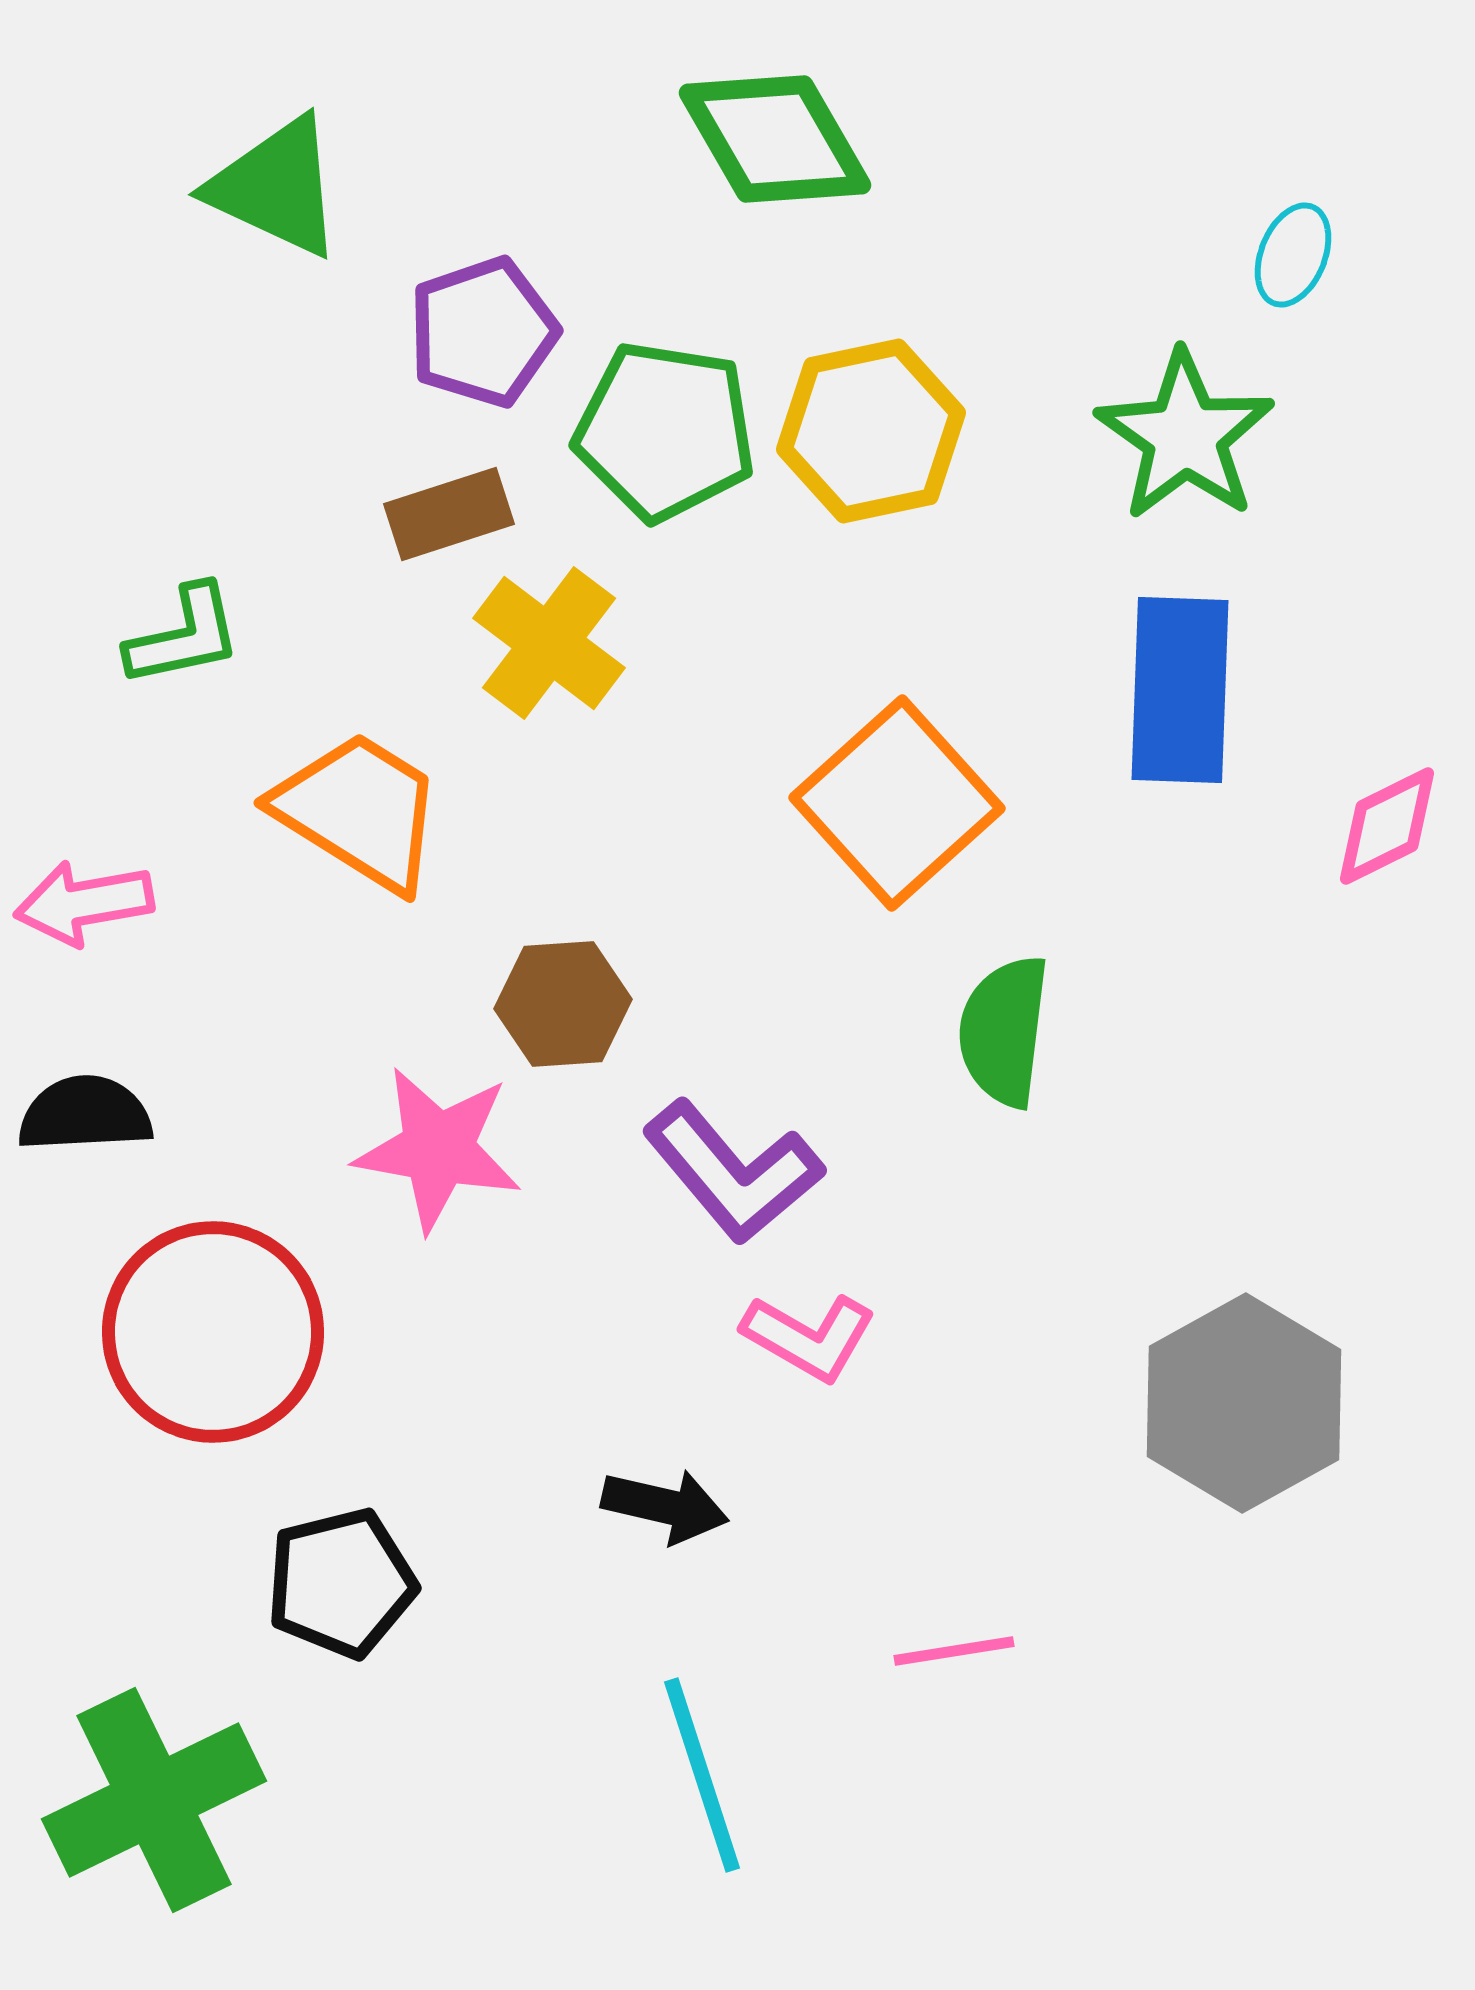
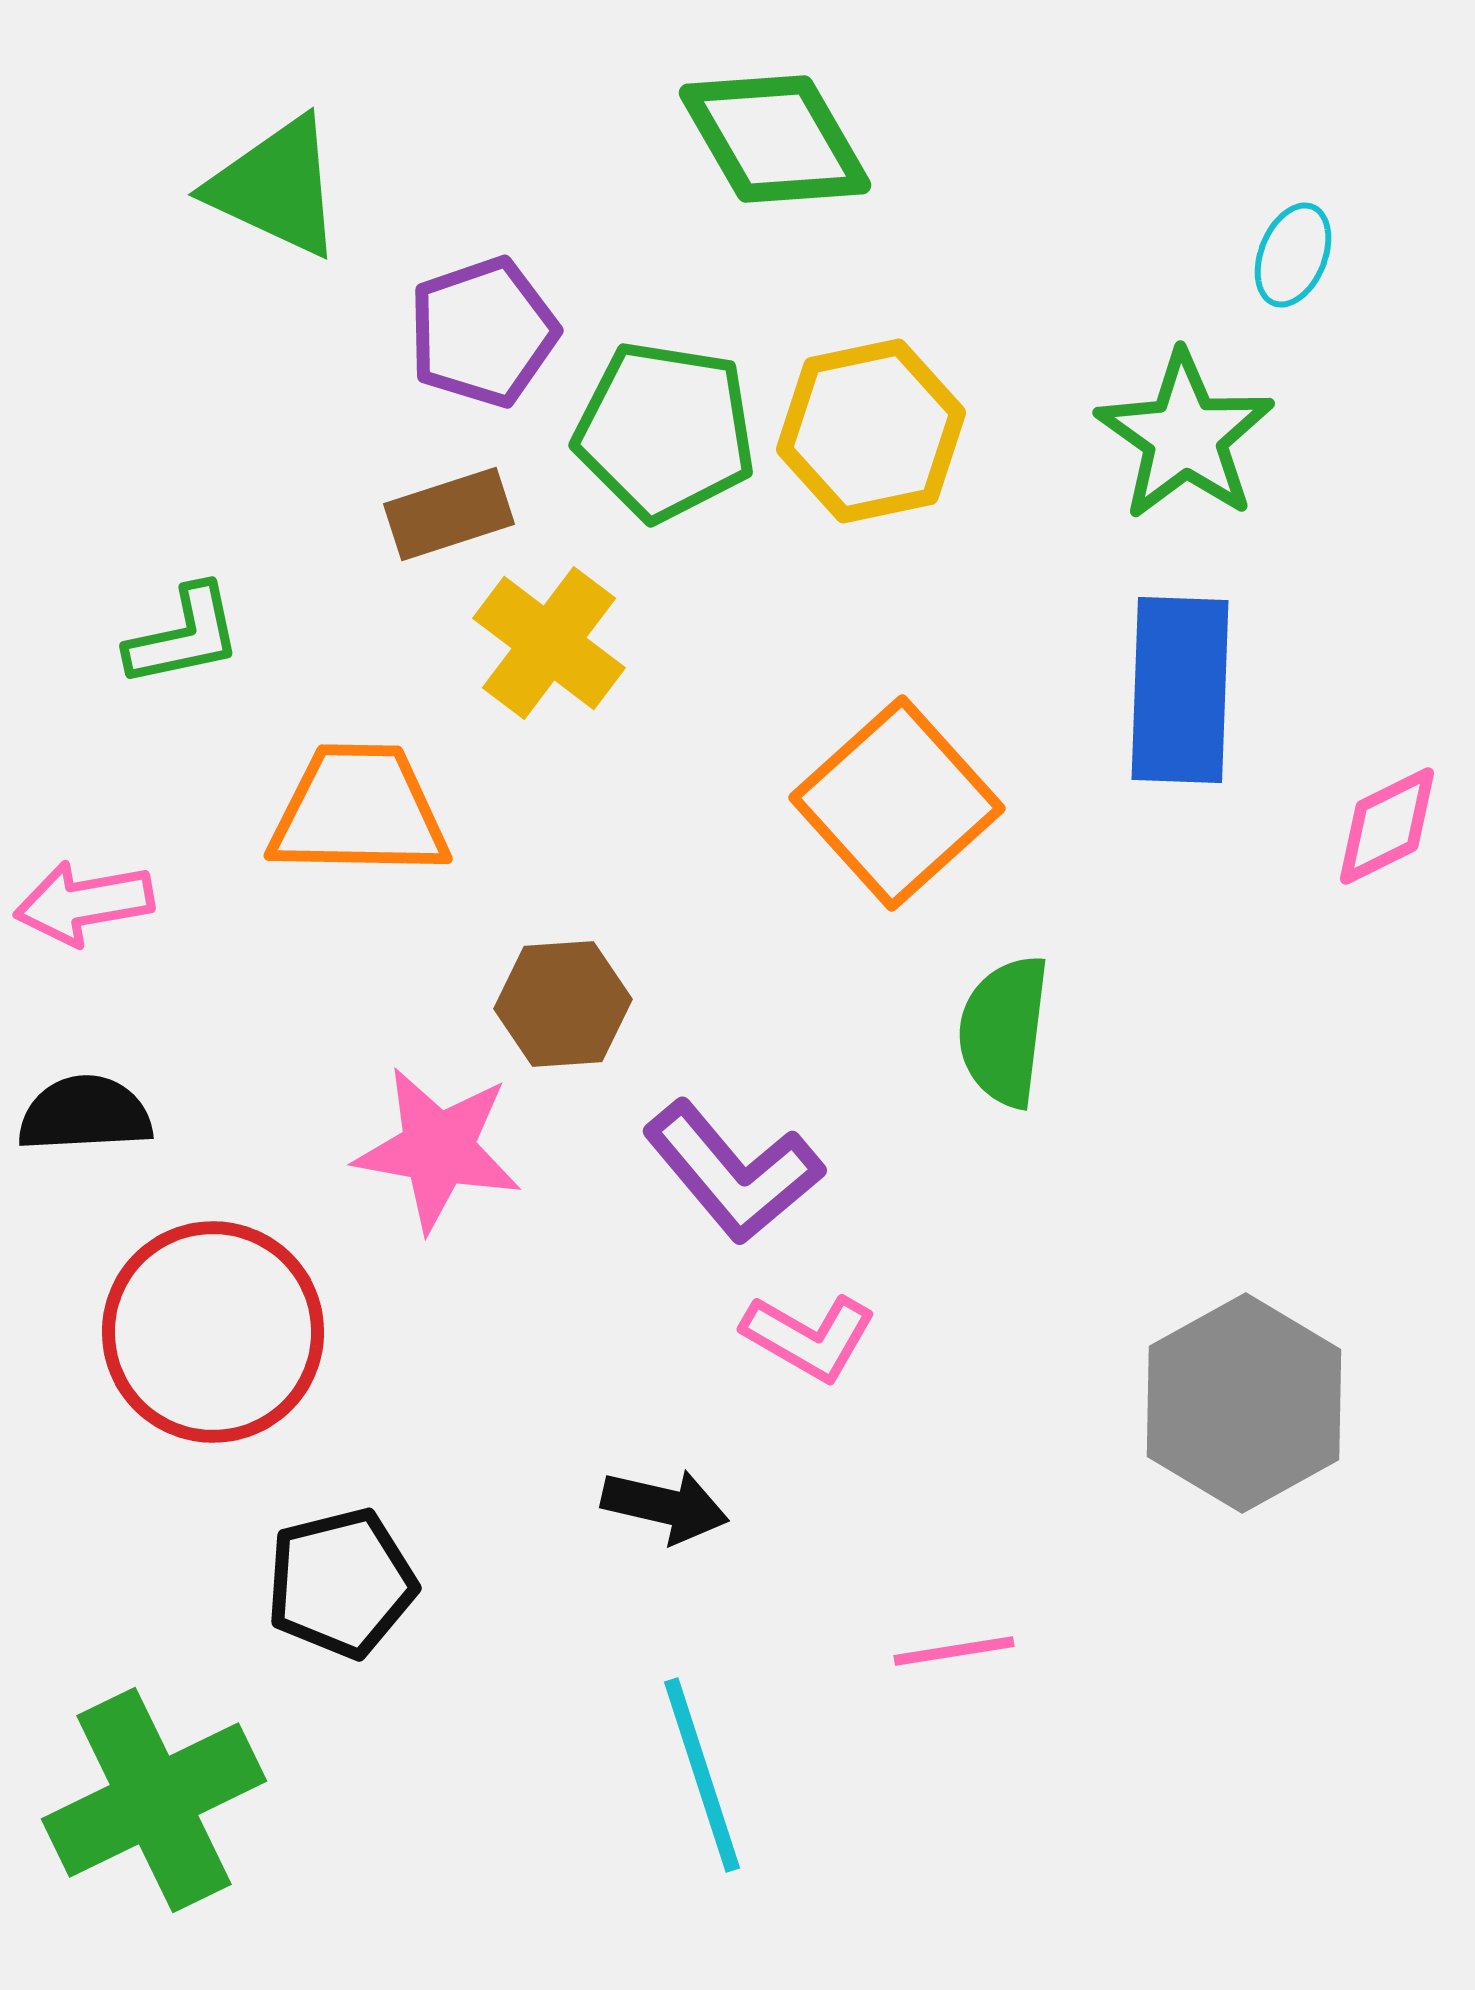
orange trapezoid: rotated 31 degrees counterclockwise
